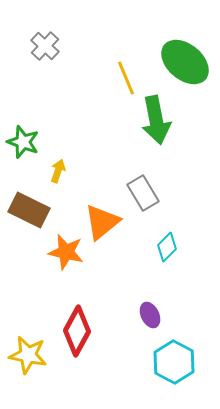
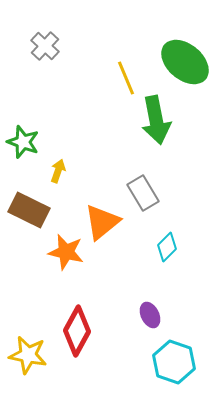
cyan hexagon: rotated 9 degrees counterclockwise
